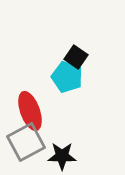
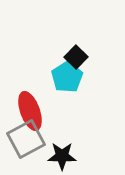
black square: rotated 10 degrees clockwise
cyan pentagon: rotated 20 degrees clockwise
gray square: moved 3 px up
